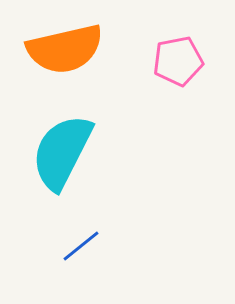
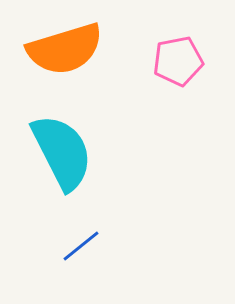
orange semicircle: rotated 4 degrees counterclockwise
cyan semicircle: rotated 126 degrees clockwise
